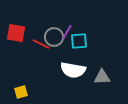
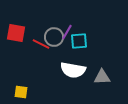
yellow square: rotated 24 degrees clockwise
